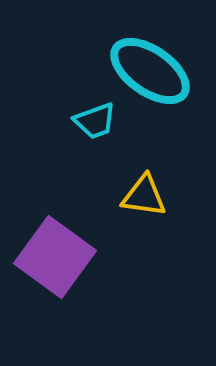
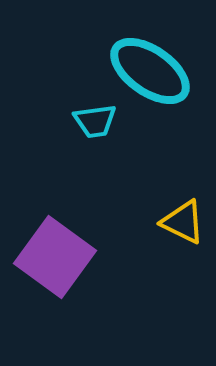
cyan trapezoid: rotated 12 degrees clockwise
yellow triangle: moved 39 px right, 26 px down; rotated 18 degrees clockwise
